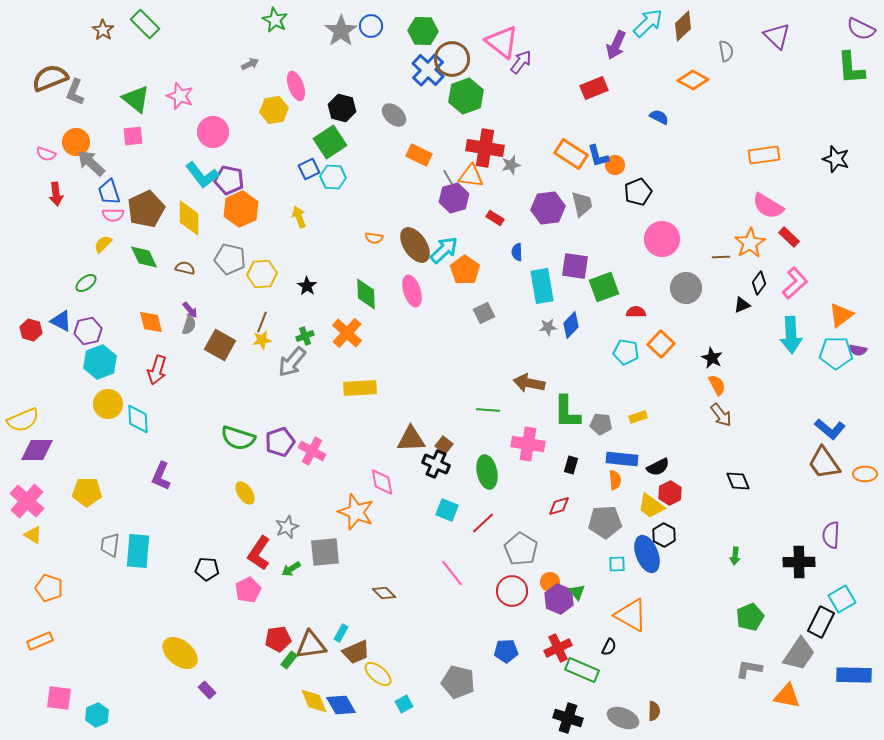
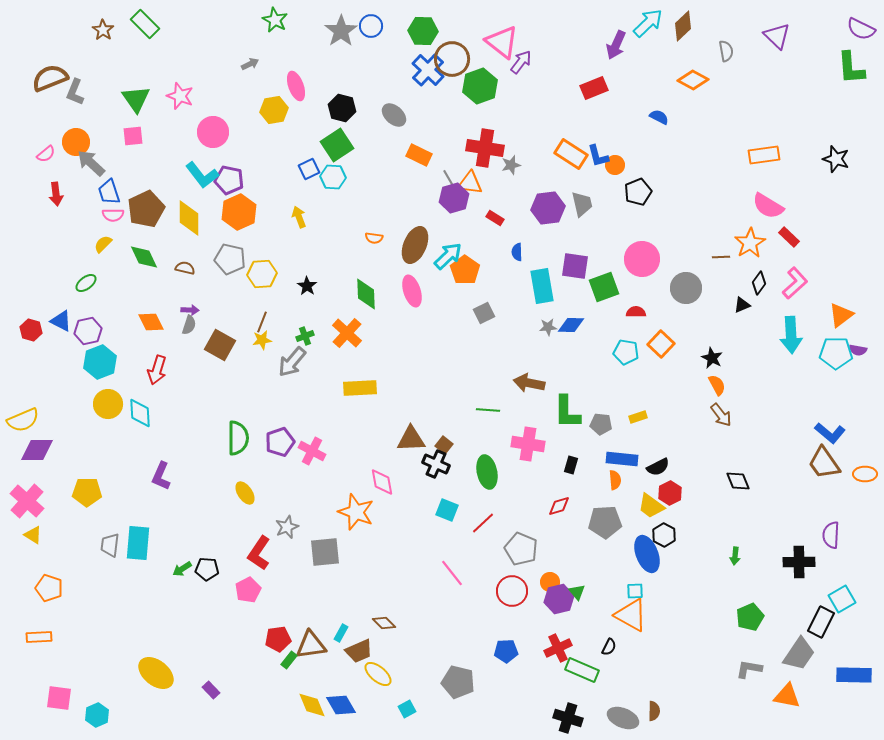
green hexagon at (466, 96): moved 14 px right, 10 px up
green triangle at (136, 99): rotated 16 degrees clockwise
green square at (330, 142): moved 7 px right, 3 px down
pink semicircle at (46, 154): rotated 60 degrees counterclockwise
orange triangle at (471, 176): moved 1 px left, 7 px down
orange hexagon at (241, 209): moved 2 px left, 3 px down
pink circle at (662, 239): moved 20 px left, 20 px down
brown ellipse at (415, 245): rotated 57 degrees clockwise
cyan arrow at (444, 250): moved 4 px right, 6 px down
purple arrow at (190, 310): rotated 48 degrees counterclockwise
orange diamond at (151, 322): rotated 12 degrees counterclockwise
blue diamond at (571, 325): rotated 48 degrees clockwise
cyan diamond at (138, 419): moved 2 px right, 6 px up
blue L-shape at (830, 429): moved 4 px down
green semicircle at (238, 438): rotated 108 degrees counterclockwise
gray pentagon at (521, 549): rotated 8 degrees counterclockwise
cyan rectangle at (138, 551): moved 8 px up
cyan square at (617, 564): moved 18 px right, 27 px down
green arrow at (291, 569): moved 109 px left
brown diamond at (384, 593): moved 30 px down
purple hexagon at (559, 599): rotated 24 degrees clockwise
orange rectangle at (40, 641): moved 1 px left, 4 px up; rotated 20 degrees clockwise
brown trapezoid at (356, 652): moved 3 px right, 1 px up
yellow ellipse at (180, 653): moved 24 px left, 20 px down
purple rectangle at (207, 690): moved 4 px right
yellow diamond at (314, 701): moved 2 px left, 4 px down
cyan square at (404, 704): moved 3 px right, 5 px down
